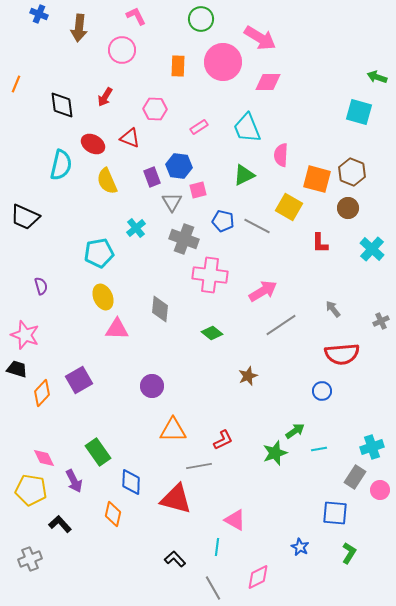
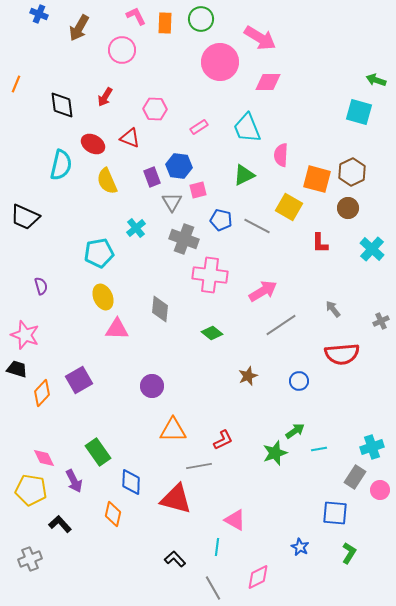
brown arrow at (79, 28): rotated 24 degrees clockwise
pink circle at (223, 62): moved 3 px left
orange rectangle at (178, 66): moved 13 px left, 43 px up
green arrow at (377, 77): moved 1 px left, 3 px down
brown hexagon at (352, 172): rotated 12 degrees clockwise
blue pentagon at (223, 221): moved 2 px left, 1 px up
blue circle at (322, 391): moved 23 px left, 10 px up
